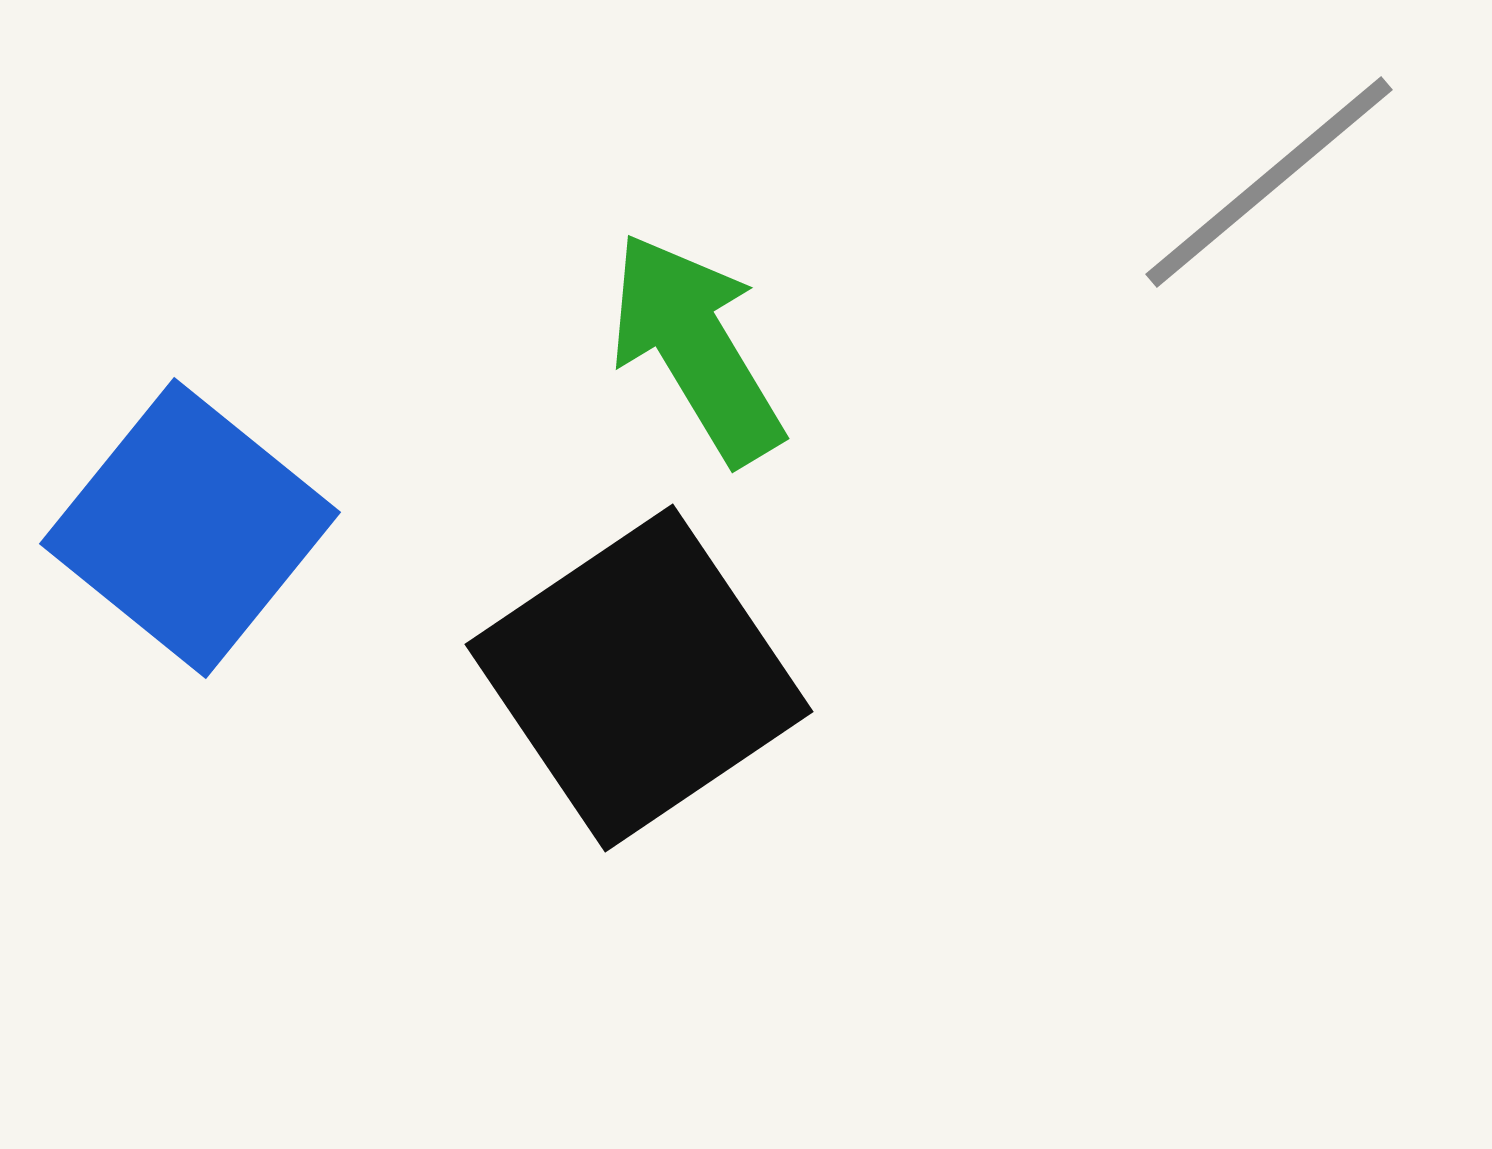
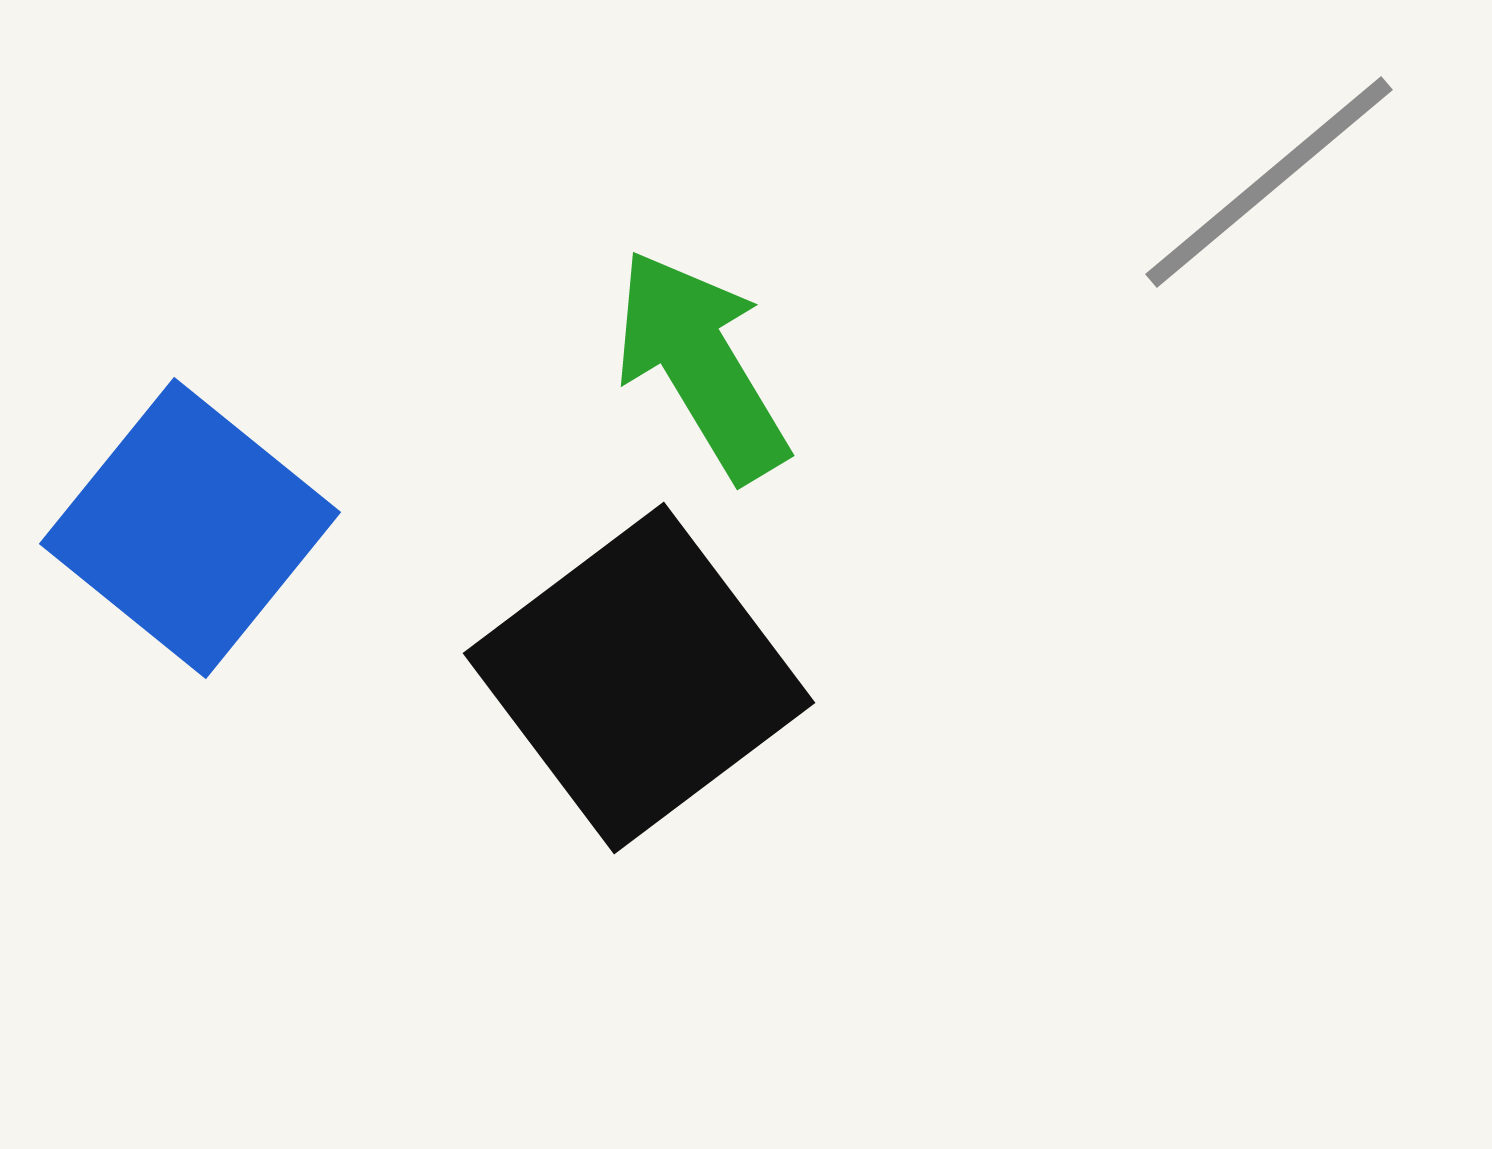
green arrow: moved 5 px right, 17 px down
black square: rotated 3 degrees counterclockwise
